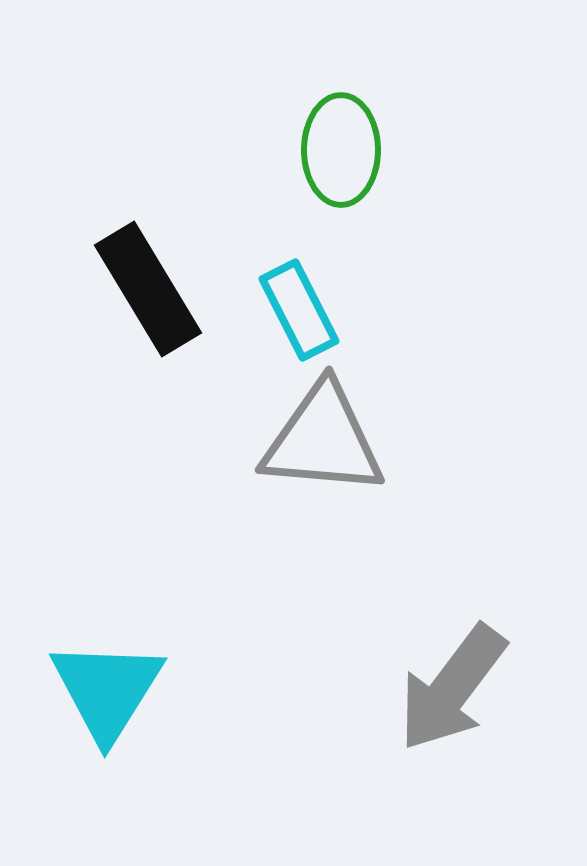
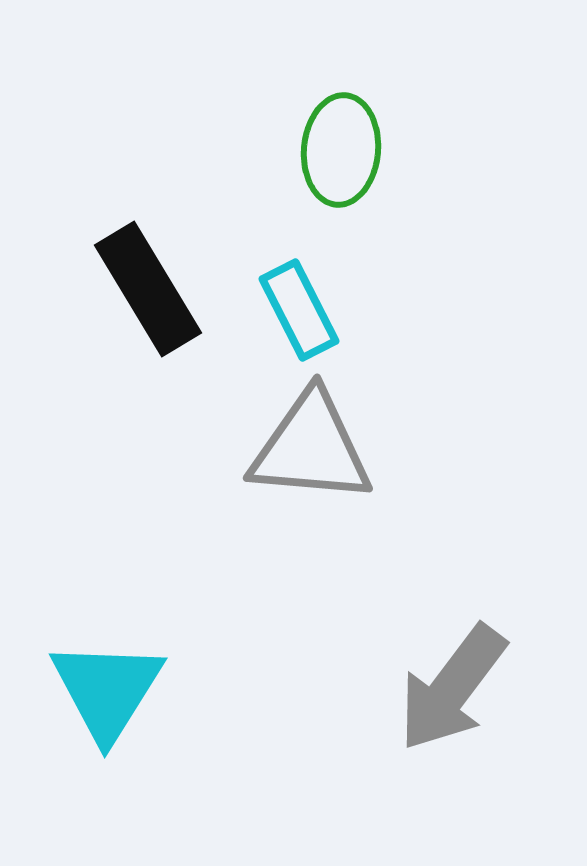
green ellipse: rotated 5 degrees clockwise
gray triangle: moved 12 px left, 8 px down
